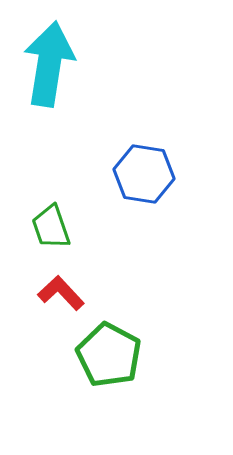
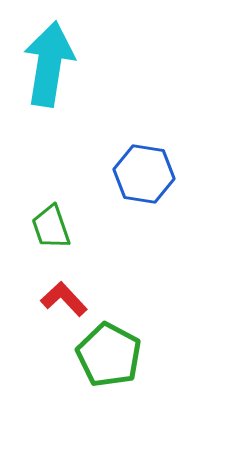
red L-shape: moved 3 px right, 6 px down
